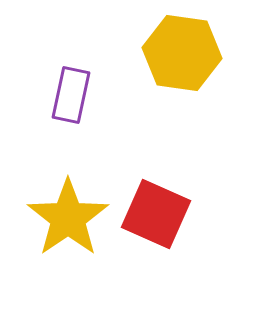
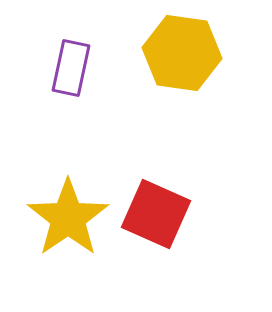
purple rectangle: moved 27 px up
